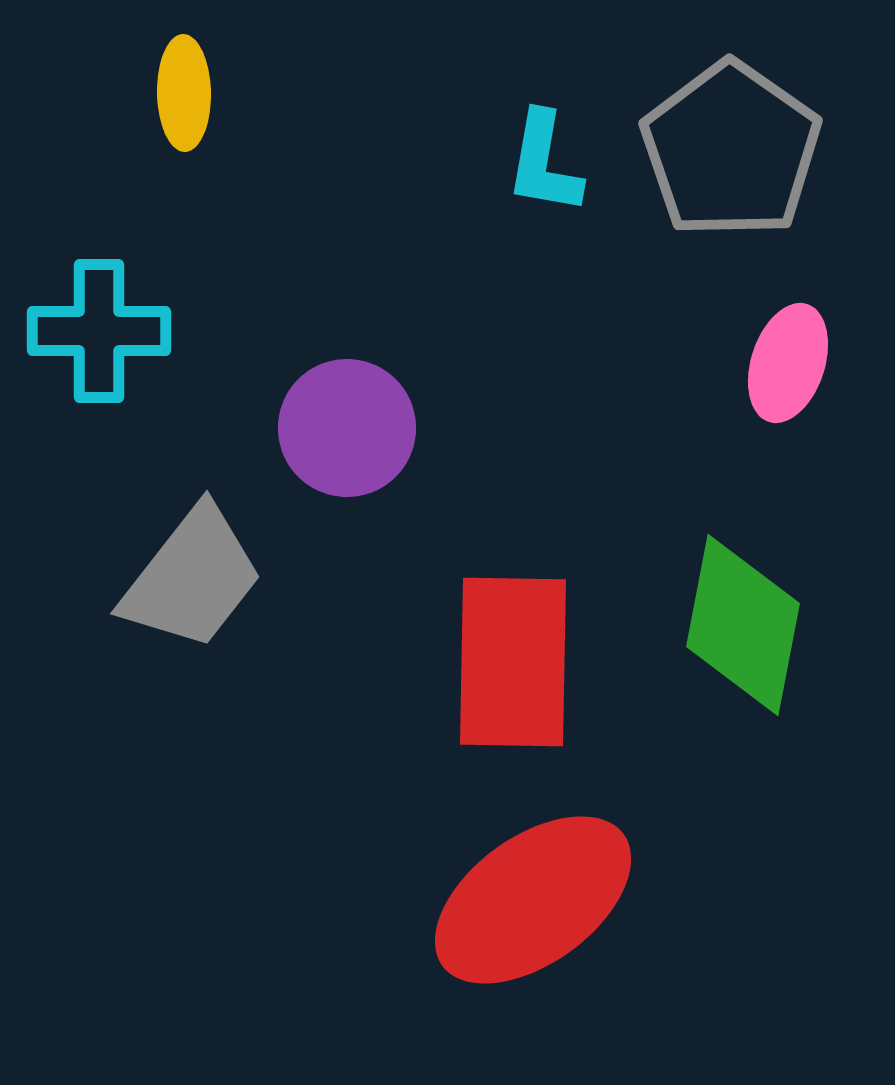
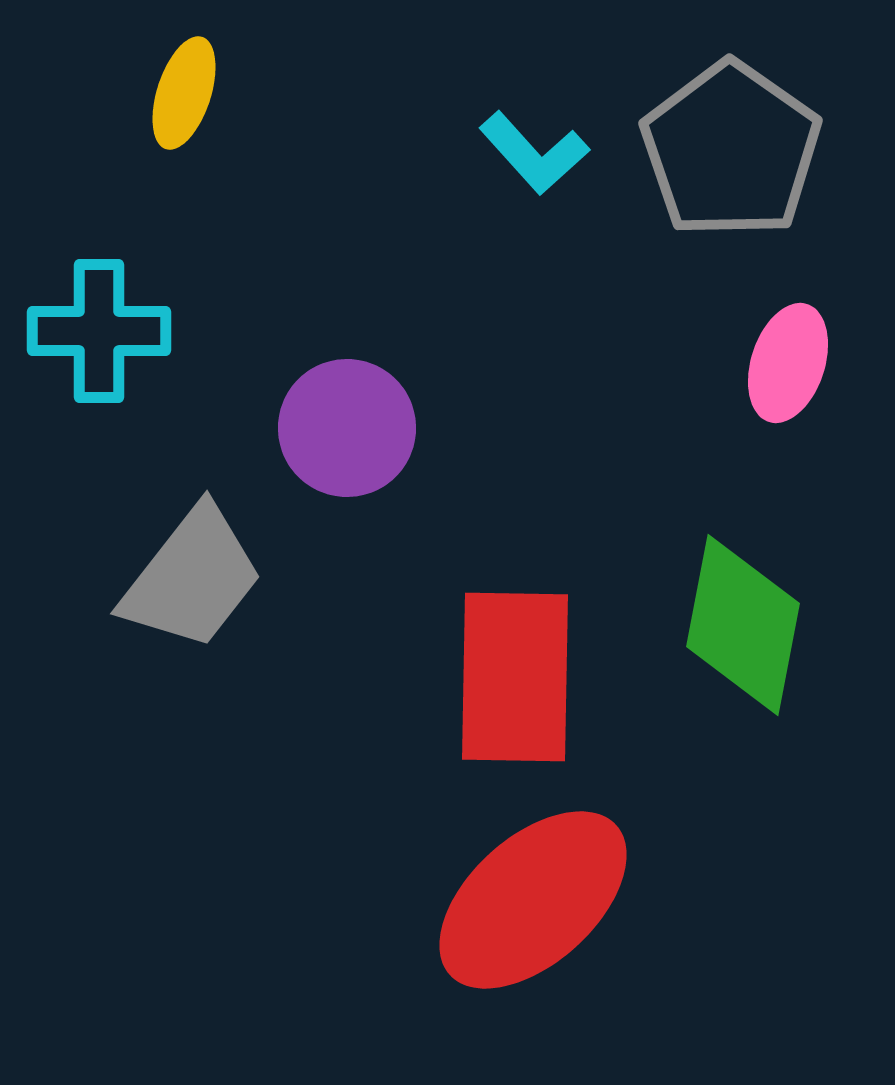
yellow ellipse: rotated 19 degrees clockwise
cyan L-shape: moved 10 px left, 10 px up; rotated 52 degrees counterclockwise
red rectangle: moved 2 px right, 15 px down
red ellipse: rotated 6 degrees counterclockwise
